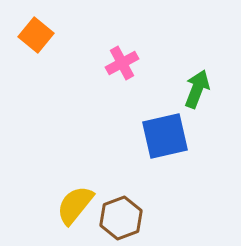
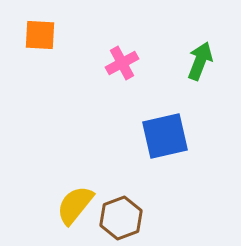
orange square: moved 4 px right; rotated 36 degrees counterclockwise
green arrow: moved 3 px right, 28 px up
